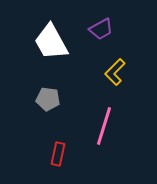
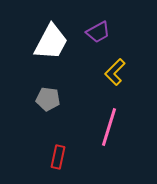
purple trapezoid: moved 3 px left, 3 px down
white trapezoid: rotated 123 degrees counterclockwise
pink line: moved 5 px right, 1 px down
red rectangle: moved 3 px down
